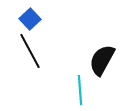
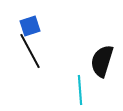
blue square: moved 7 px down; rotated 25 degrees clockwise
black semicircle: moved 1 px down; rotated 12 degrees counterclockwise
